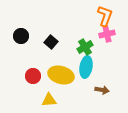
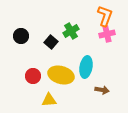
green cross: moved 14 px left, 16 px up
